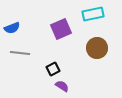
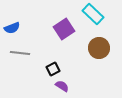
cyan rectangle: rotated 55 degrees clockwise
purple square: moved 3 px right; rotated 10 degrees counterclockwise
brown circle: moved 2 px right
